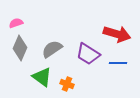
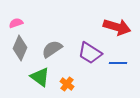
red arrow: moved 7 px up
purple trapezoid: moved 2 px right, 1 px up
green triangle: moved 2 px left
orange cross: rotated 16 degrees clockwise
